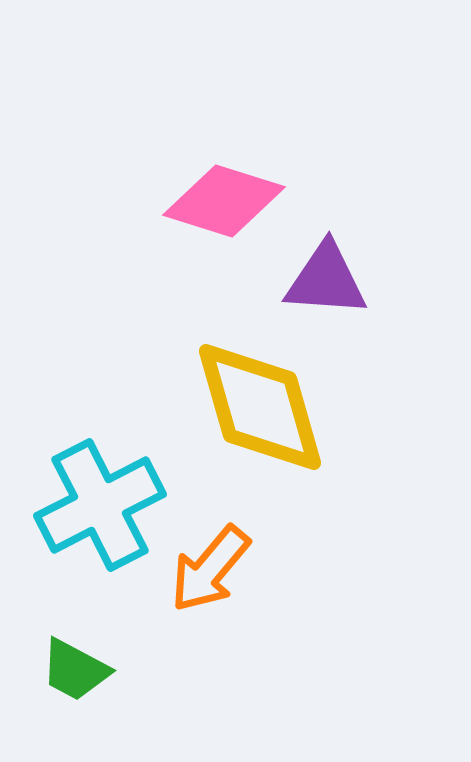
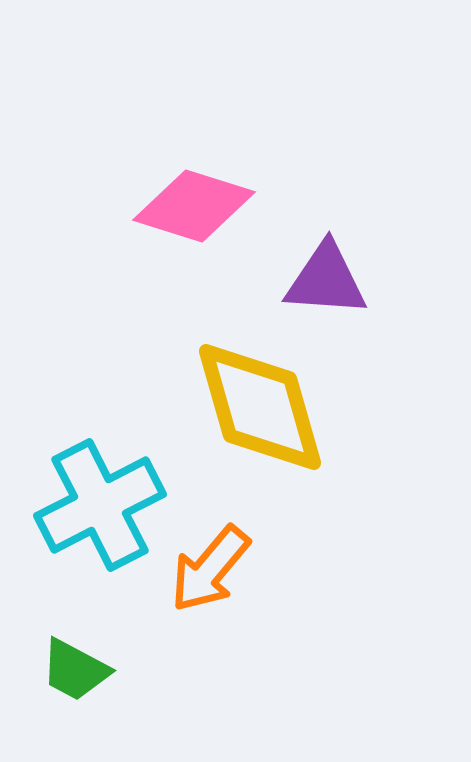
pink diamond: moved 30 px left, 5 px down
